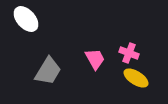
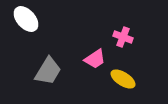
pink cross: moved 6 px left, 16 px up
pink trapezoid: rotated 85 degrees clockwise
yellow ellipse: moved 13 px left, 1 px down
